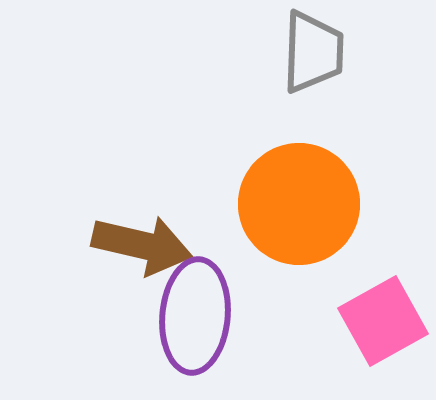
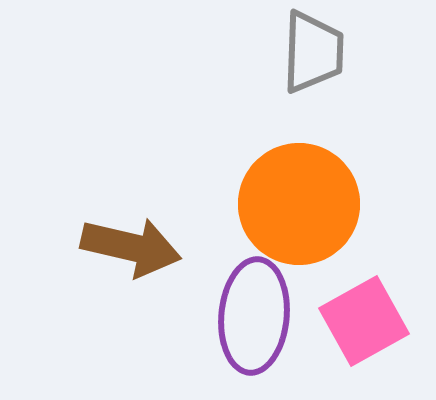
brown arrow: moved 11 px left, 2 px down
purple ellipse: moved 59 px right
pink square: moved 19 px left
